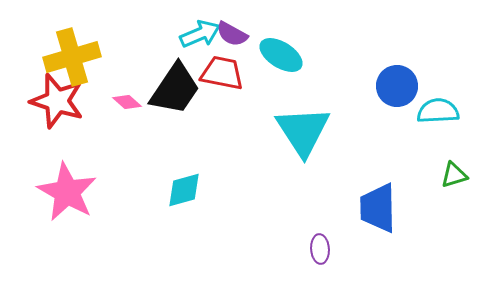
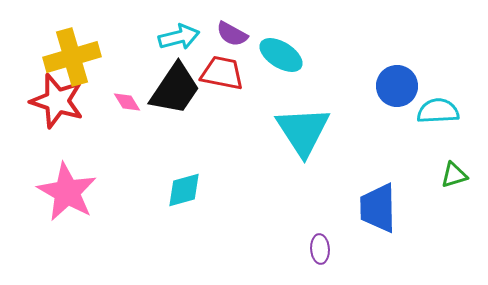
cyan arrow: moved 21 px left, 3 px down; rotated 9 degrees clockwise
pink diamond: rotated 16 degrees clockwise
